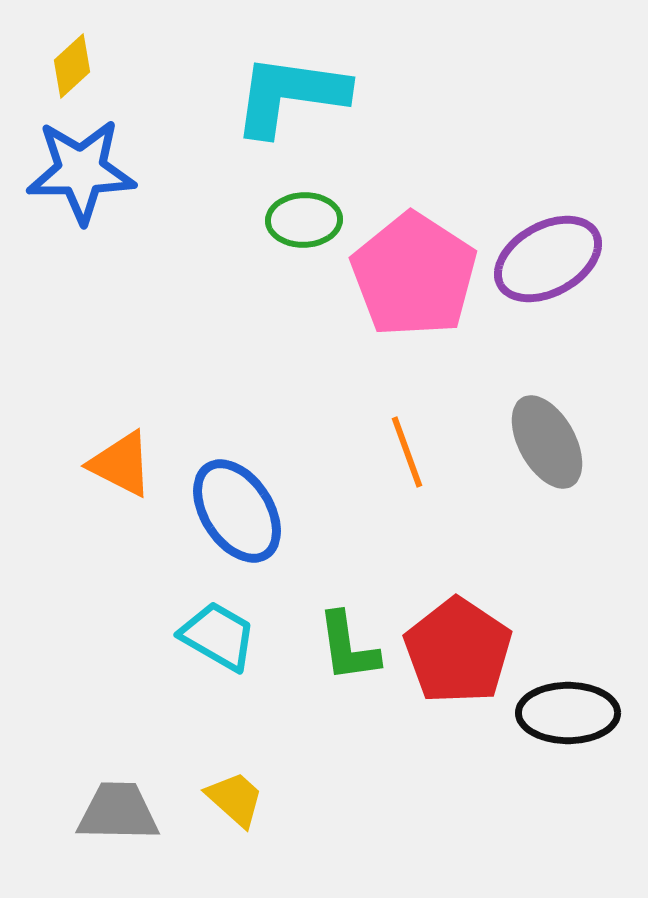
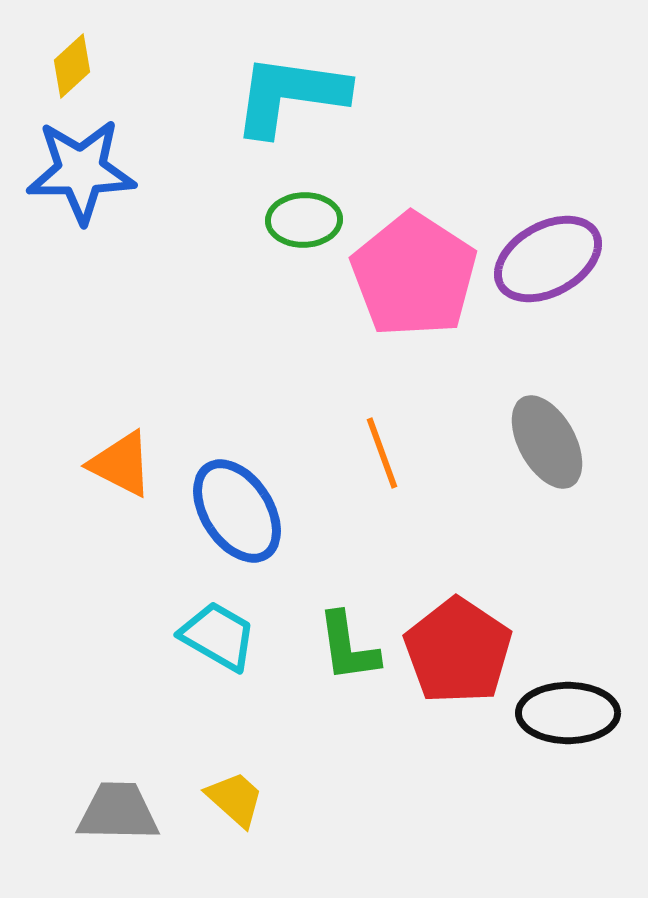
orange line: moved 25 px left, 1 px down
